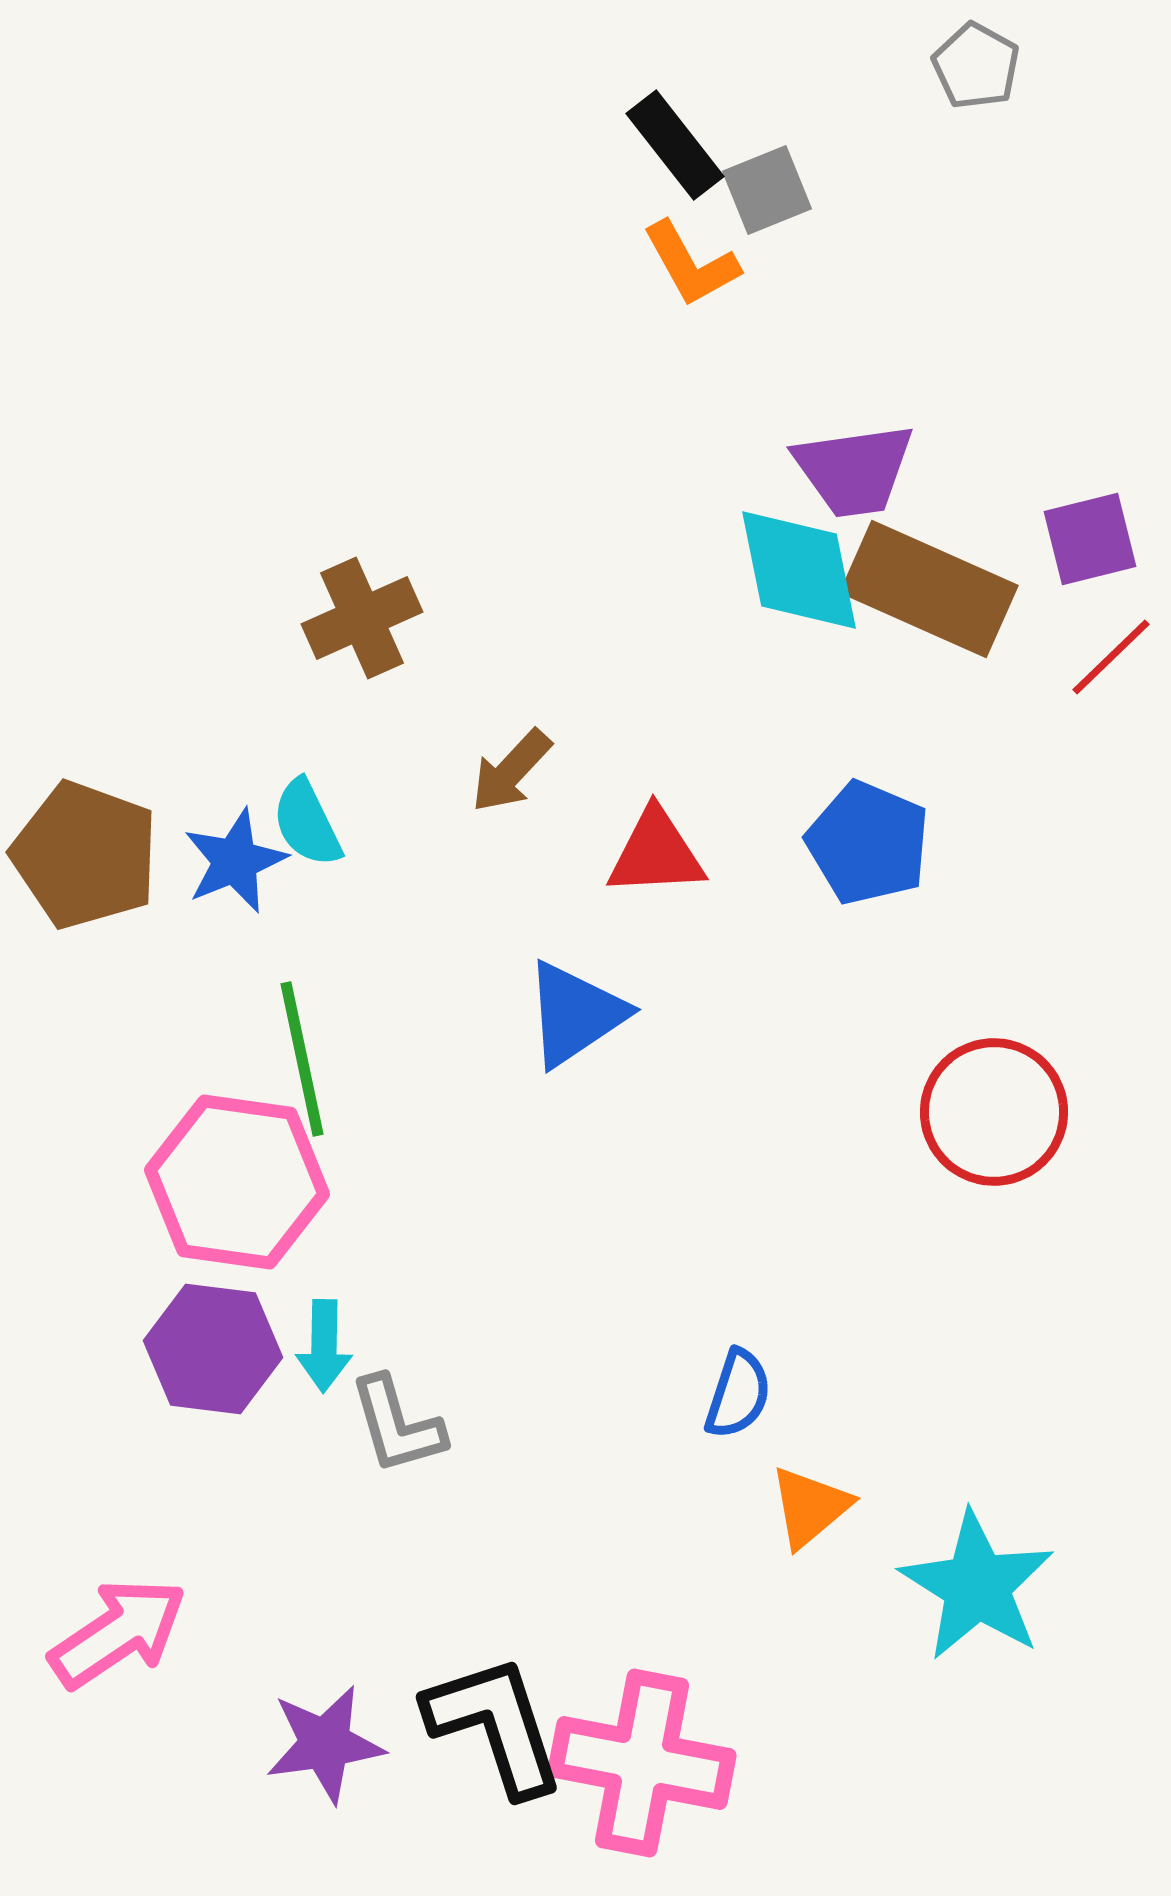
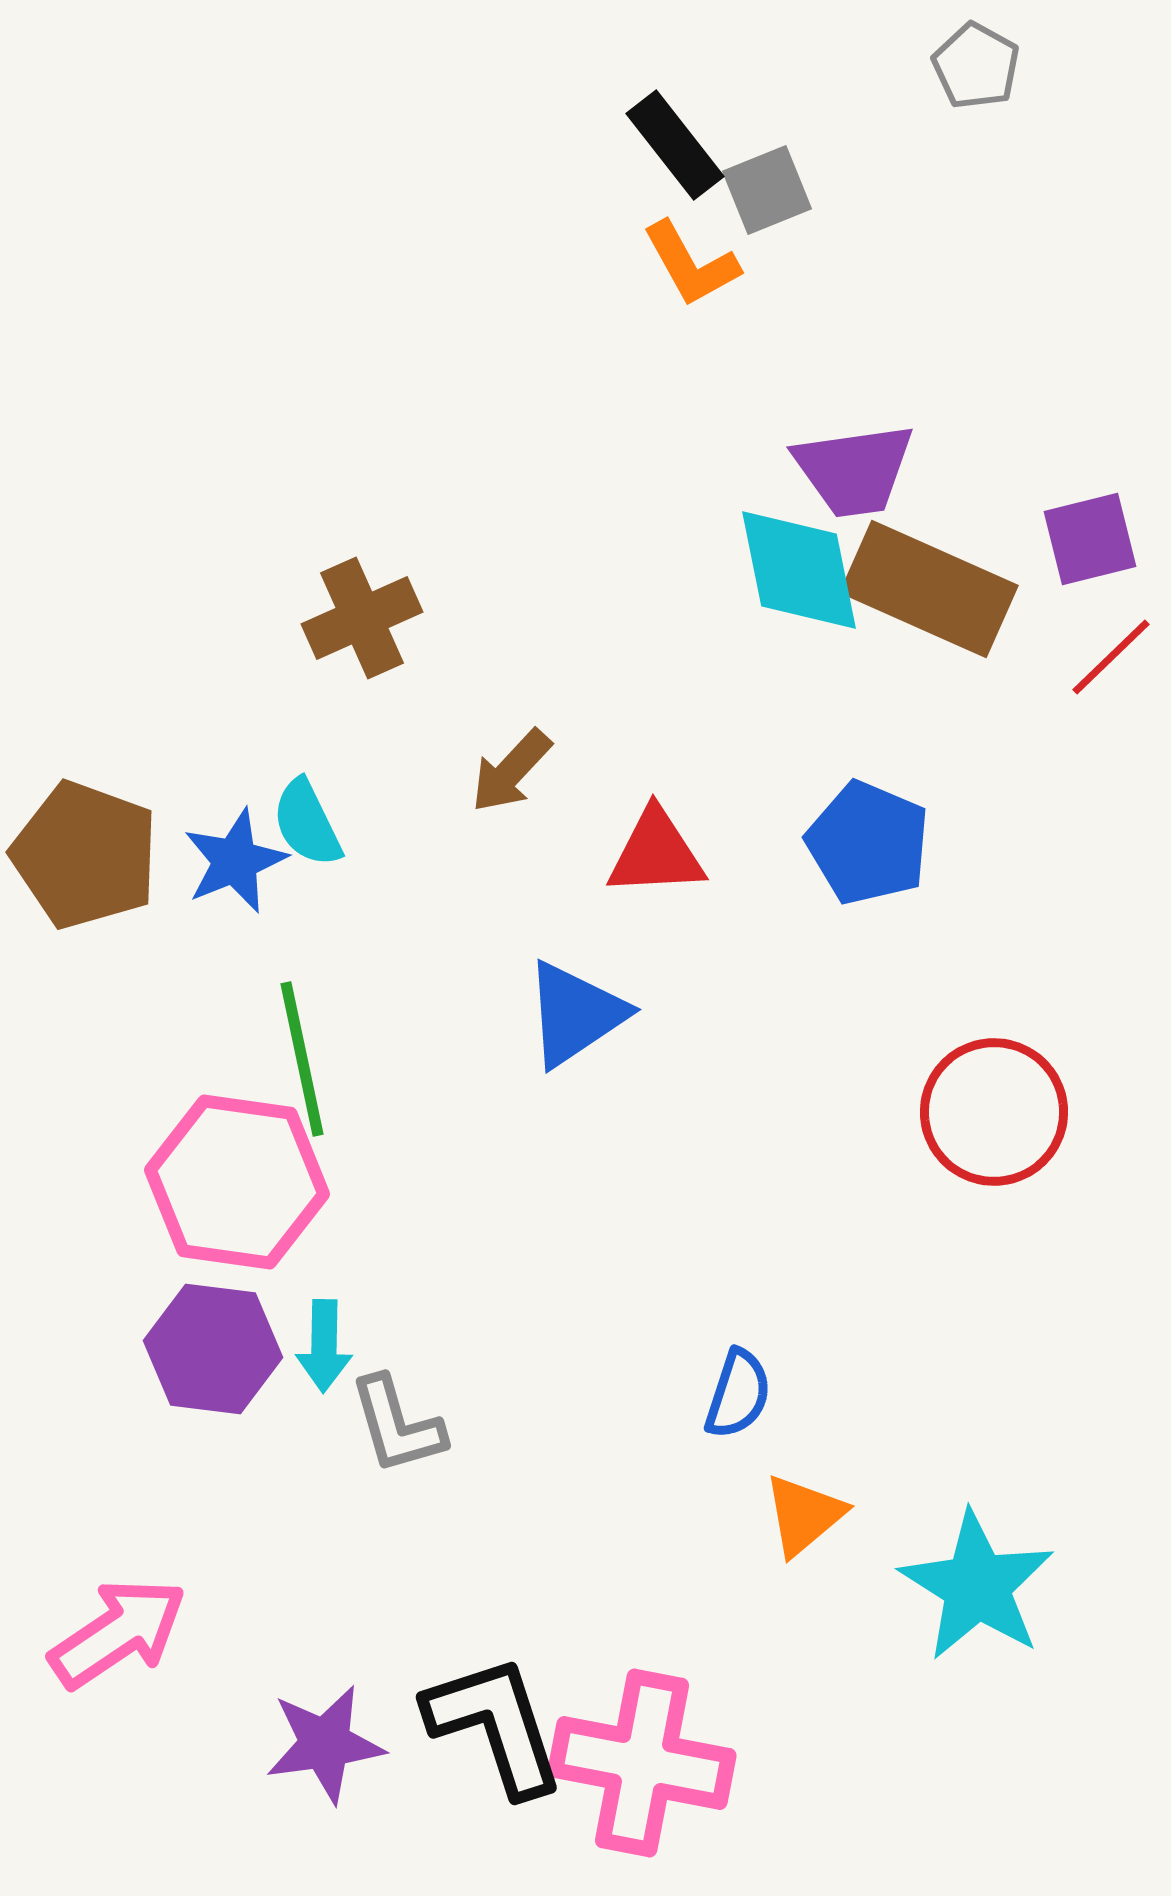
orange triangle: moved 6 px left, 8 px down
